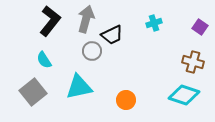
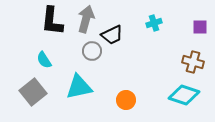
black L-shape: moved 2 px right; rotated 148 degrees clockwise
purple square: rotated 35 degrees counterclockwise
